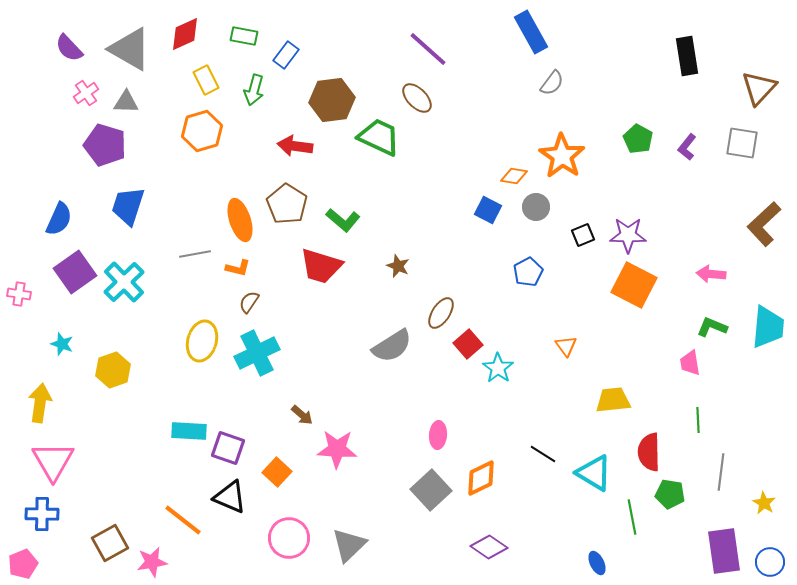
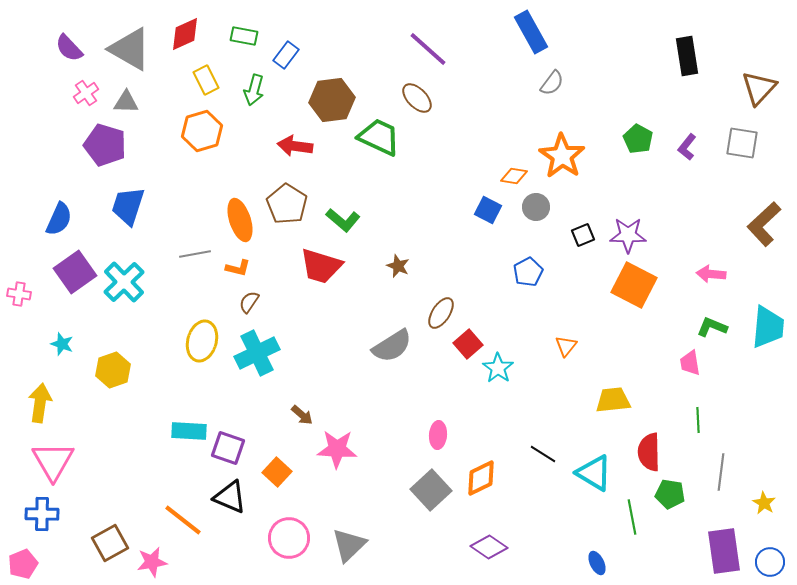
orange triangle at (566, 346): rotated 15 degrees clockwise
